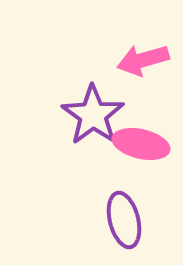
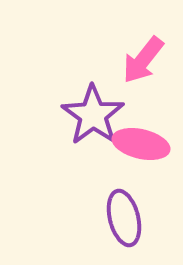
pink arrow: rotated 36 degrees counterclockwise
purple ellipse: moved 2 px up
